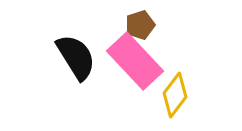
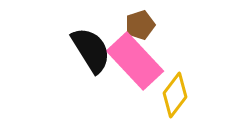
black semicircle: moved 15 px right, 7 px up
